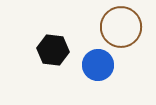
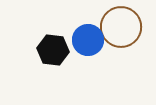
blue circle: moved 10 px left, 25 px up
